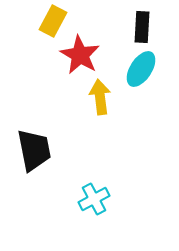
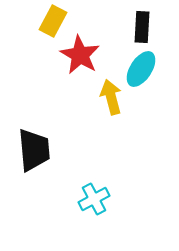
yellow arrow: moved 11 px right; rotated 8 degrees counterclockwise
black trapezoid: rotated 6 degrees clockwise
